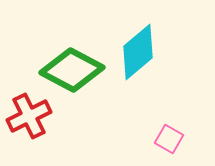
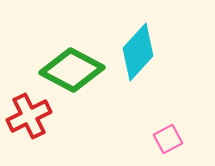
cyan diamond: rotated 8 degrees counterclockwise
pink square: moved 1 px left; rotated 32 degrees clockwise
